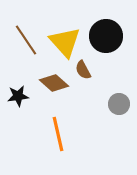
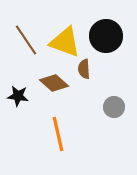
yellow triangle: rotated 28 degrees counterclockwise
brown semicircle: moved 1 px right, 1 px up; rotated 24 degrees clockwise
black star: rotated 15 degrees clockwise
gray circle: moved 5 px left, 3 px down
